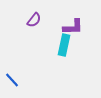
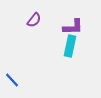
cyan rectangle: moved 6 px right, 1 px down
